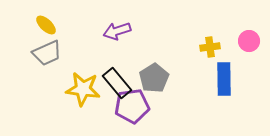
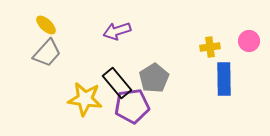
gray trapezoid: rotated 24 degrees counterclockwise
yellow star: moved 2 px right, 10 px down
